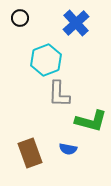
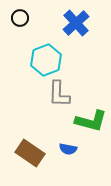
brown rectangle: rotated 36 degrees counterclockwise
